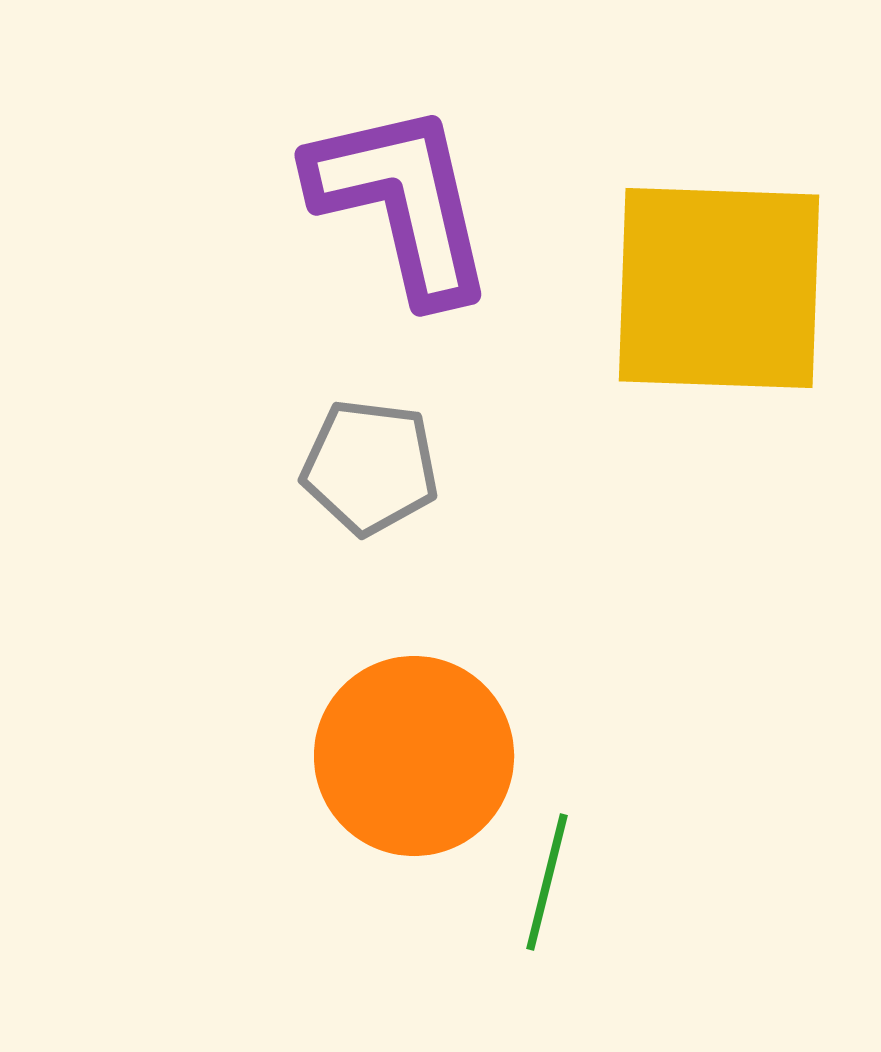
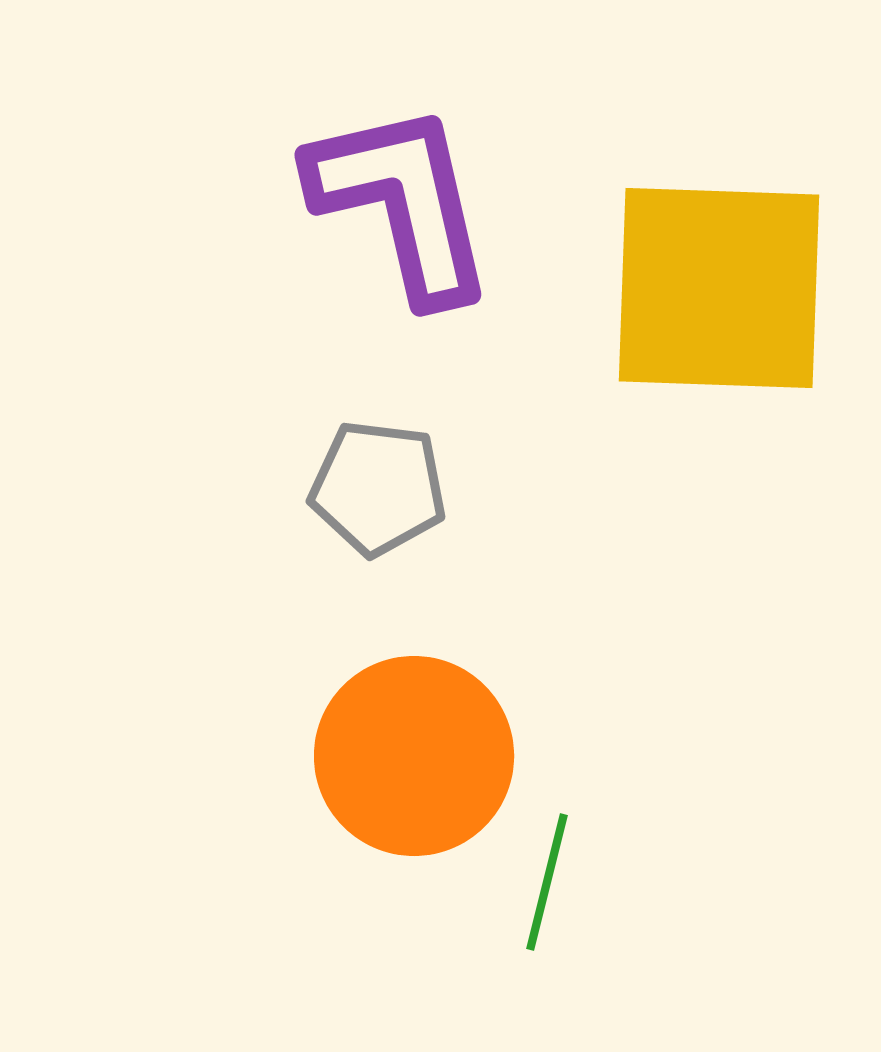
gray pentagon: moved 8 px right, 21 px down
